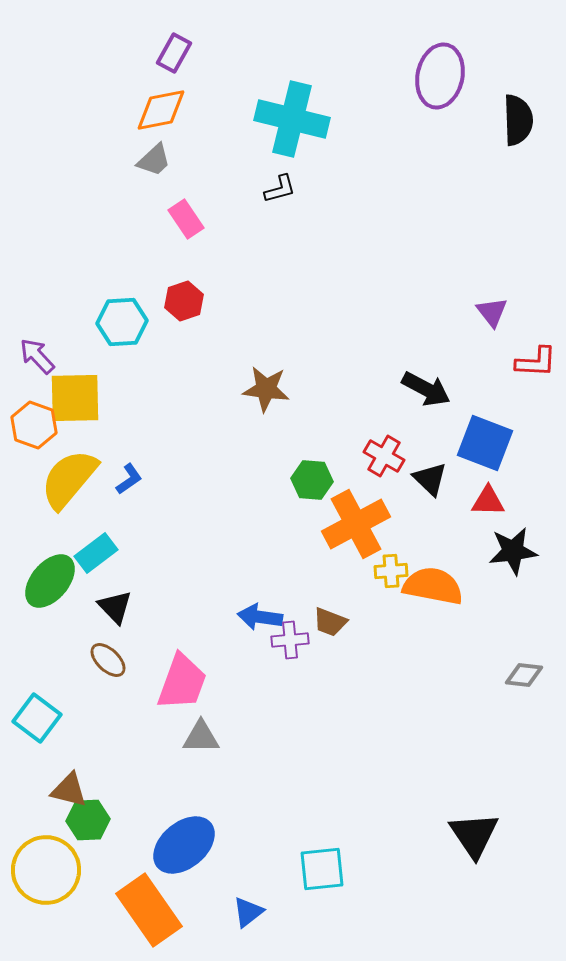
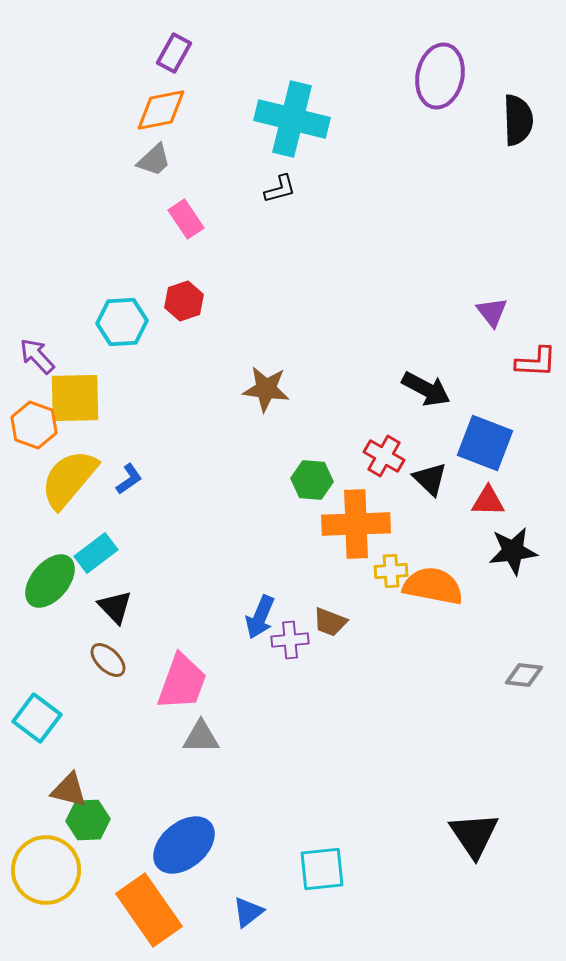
orange cross at (356, 524): rotated 26 degrees clockwise
blue arrow at (260, 617): rotated 75 degrees counterclockwise
